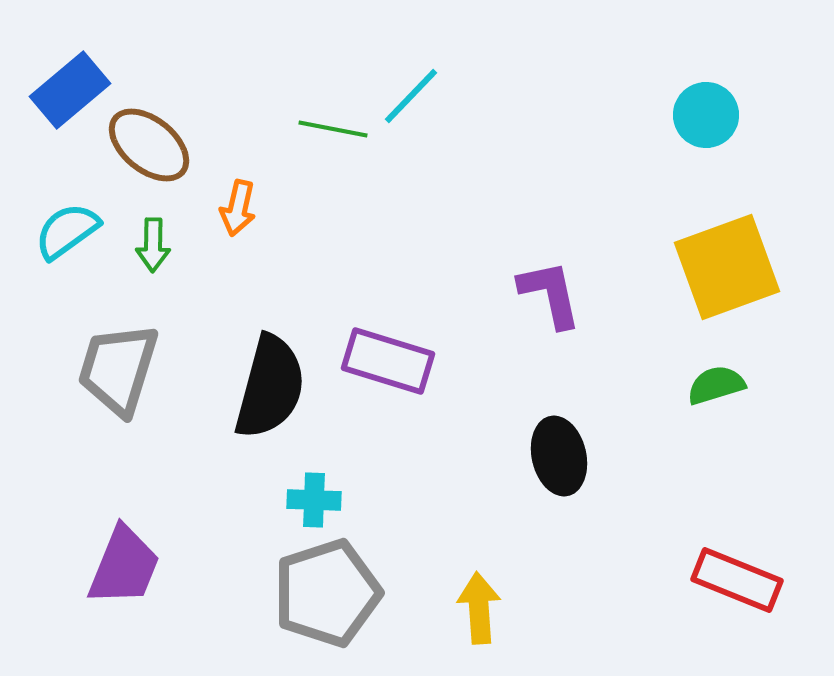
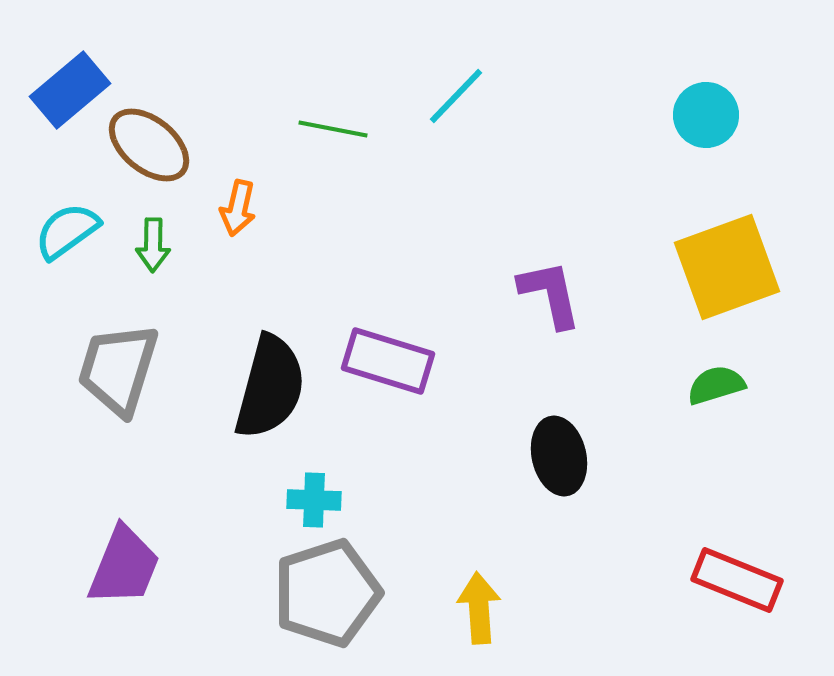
cyan line: moved 45 px right
